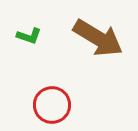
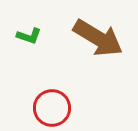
red circle: moved 3 px down
